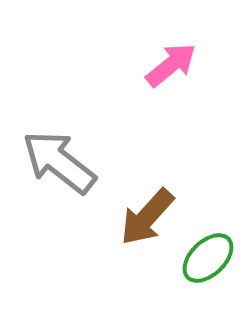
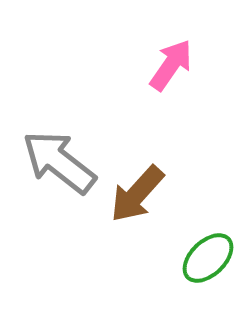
pink arrow: rotated 16 degrees counterclockwise
brown arrow: moved 10 px left, 23 px up
